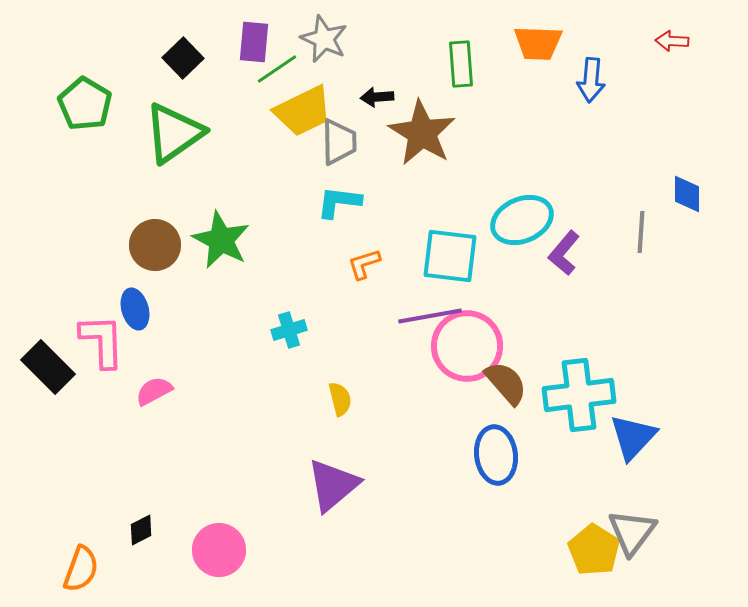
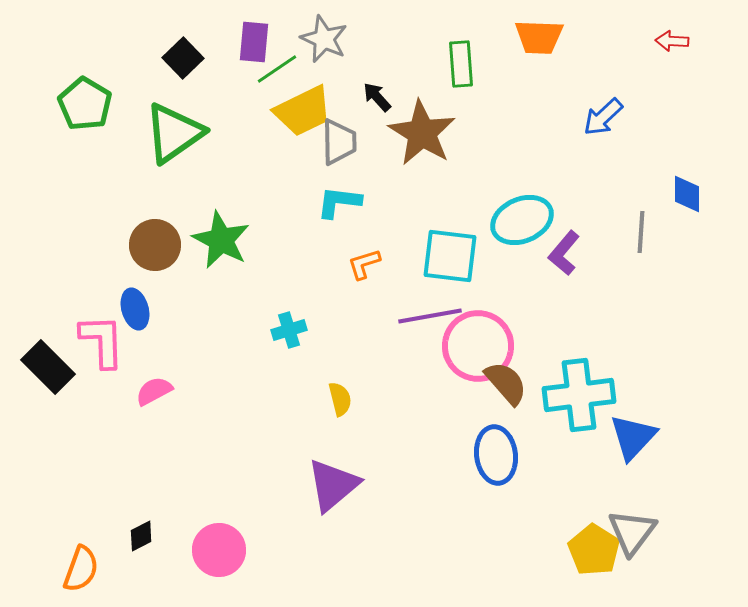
orange trapezoid at (538, 43): moved 1 px right, 6 px up
blue arrow at (591, 80): moved 12 px right, 37 px down; rotated 42 degrees clockwise
black arrow at (377, 97): rotated 52 degrees clockwise
pink circle at (467, 346): moved 11 px right
black diamond at (141, 530): moved 6 px down
